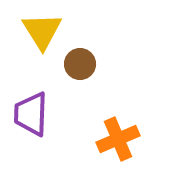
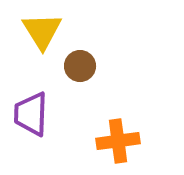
brown circle: moved 2 px down
orange cross: moved 2 px down; rotated 15 degrees clockwise
